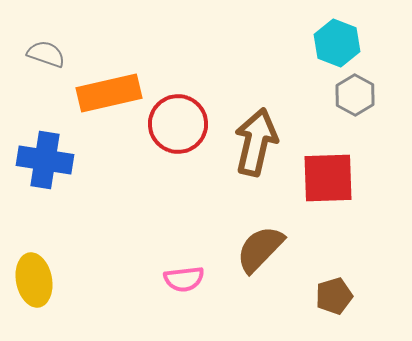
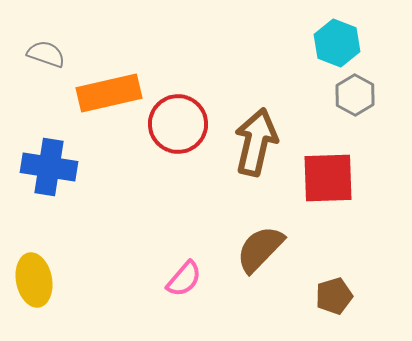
blue cross: moved 4 px right, 7 px down
pink semicircle: rotated 42 degrees counterclockwise
